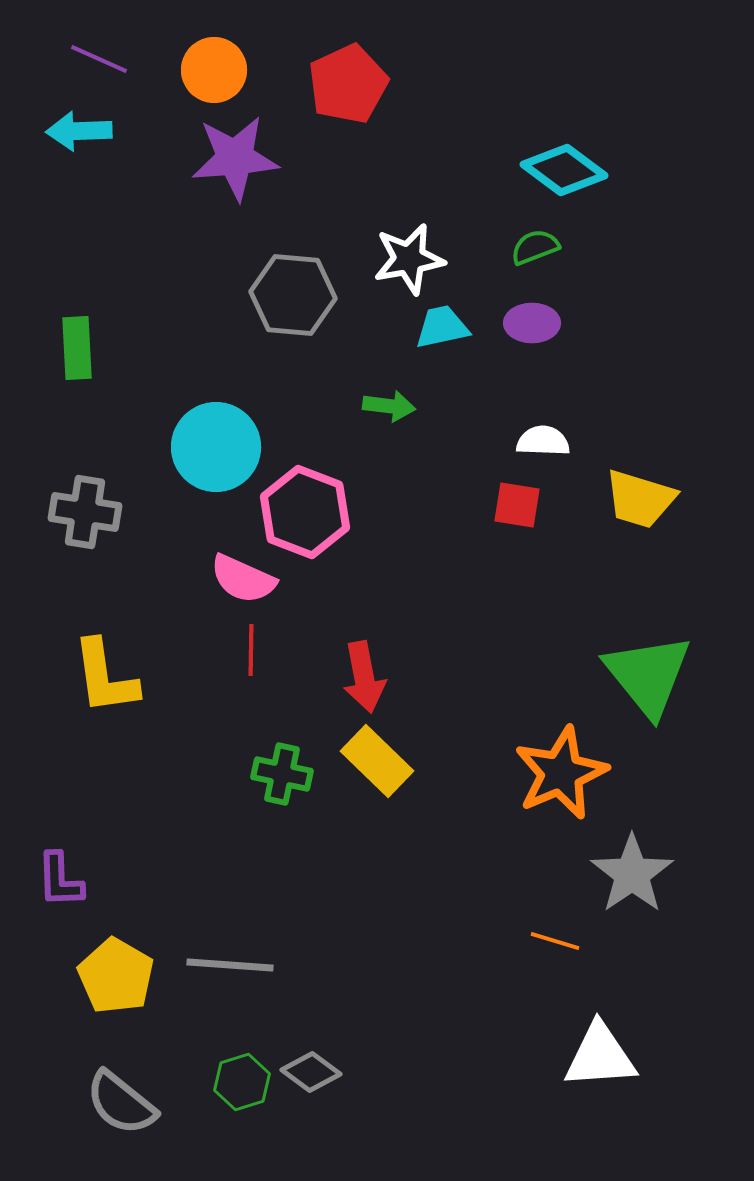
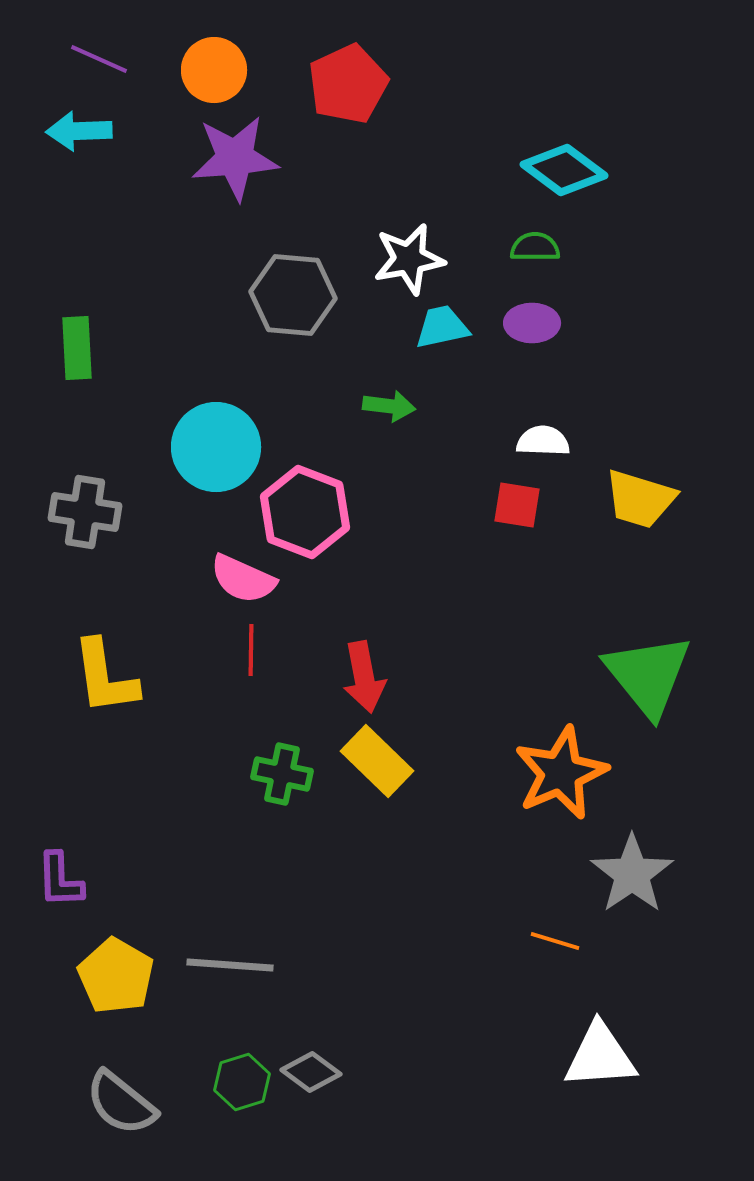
green semicircle: rotated 21 degrees clockwise
